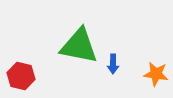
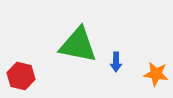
green triangle: moved 1 px left, 1 px up
blue arrow: moved 3 px right, 2 px up
